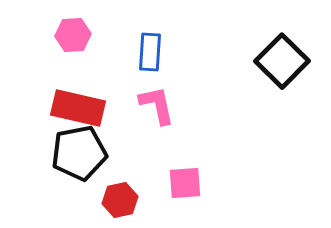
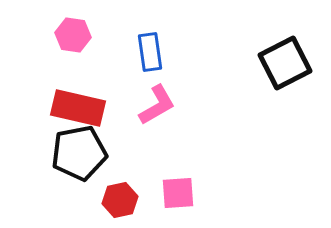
pink hexagon: rotated 12 degrees clockwise
blue rectangle: rotated 12 degrees counterclockwise
black square: moved 3 px right, 2 px down; rotated 18 degrees clockwise
pink L-shape: rotated 72 degrees clockwise
pink square: moved 7 px left, 10 px down
